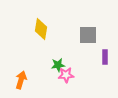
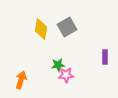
gray square: moved 21 px left, 8 px up; rotated 30 degrees counterclockwise
